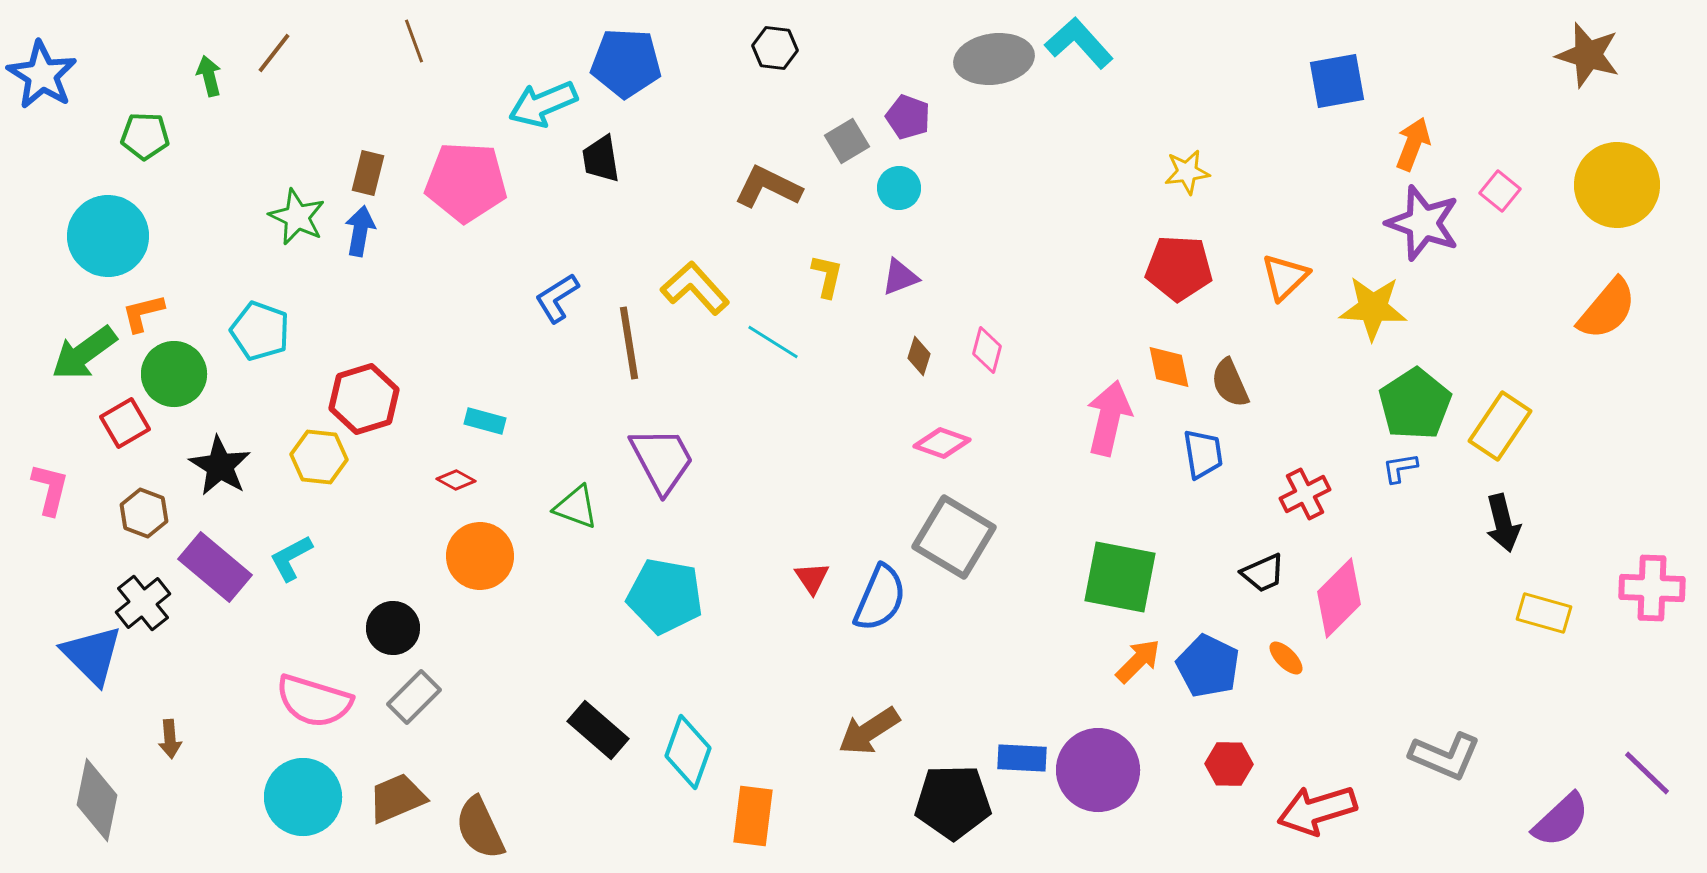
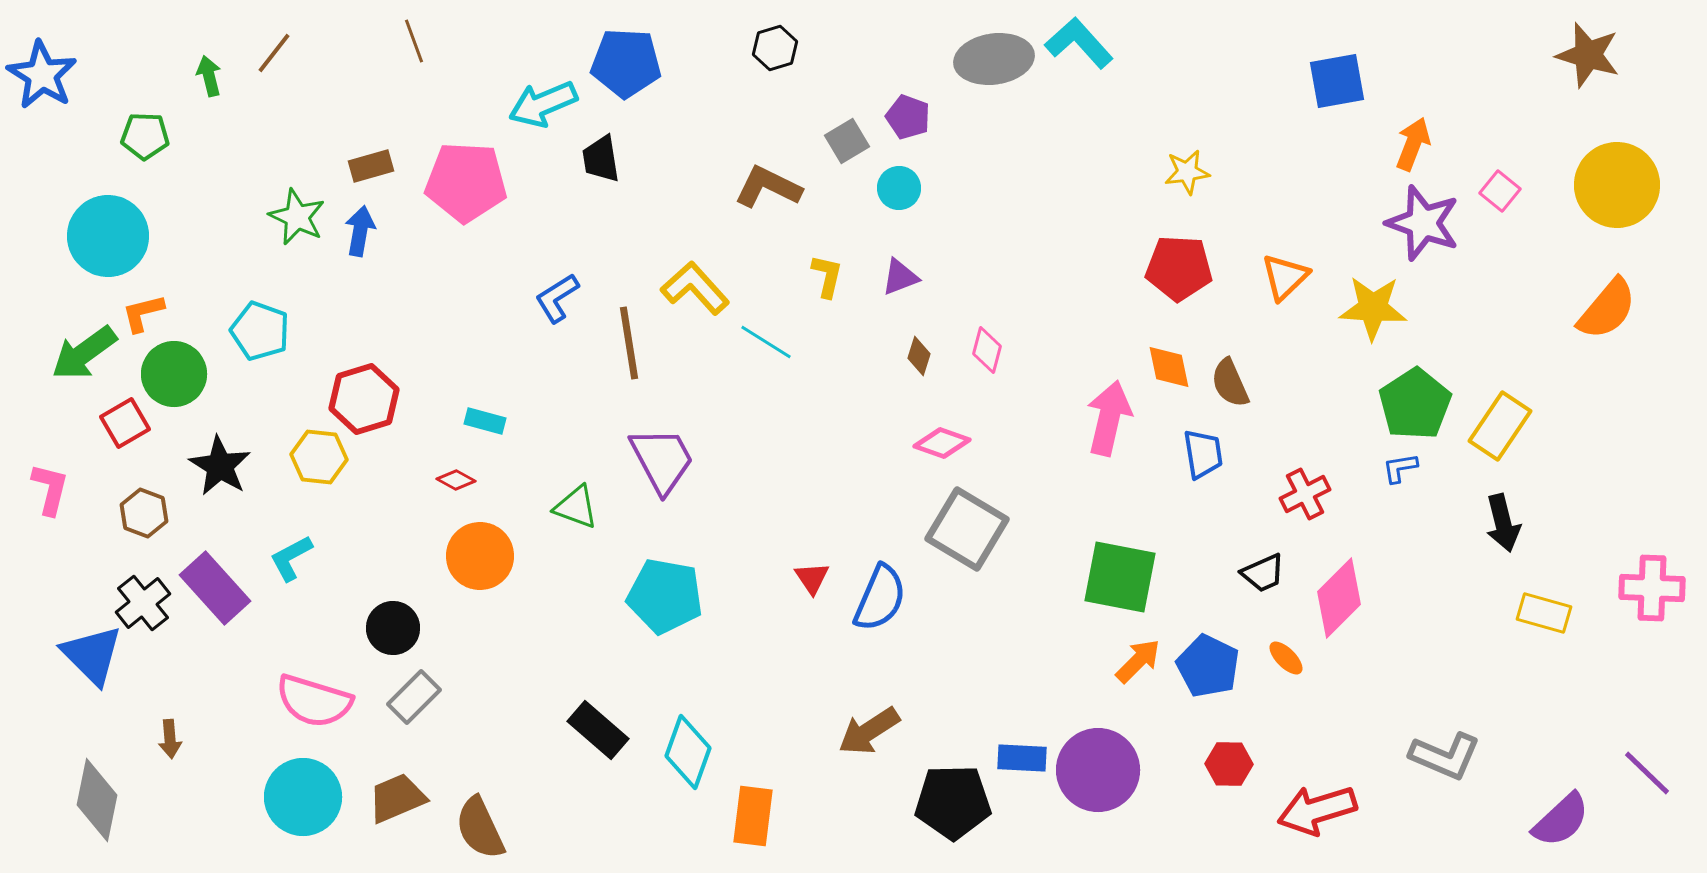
black hexagon at (775, 48): rotated 24 degrees counterclockwise
brown rectangle at (368, 173): moved 3 px right, 7 px up; rotated 60 degrees clockwise
cyan line at (773, 342): moved 7 px left
gray square at (954, 537): moved 13 px right, 8 px up
purple rectangle at (215, 567): moved 21 px down; rotated 8 degrees clockwise
